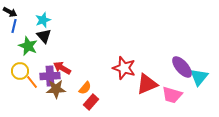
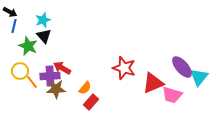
red triangle: moved 6 px right, 1 px up
